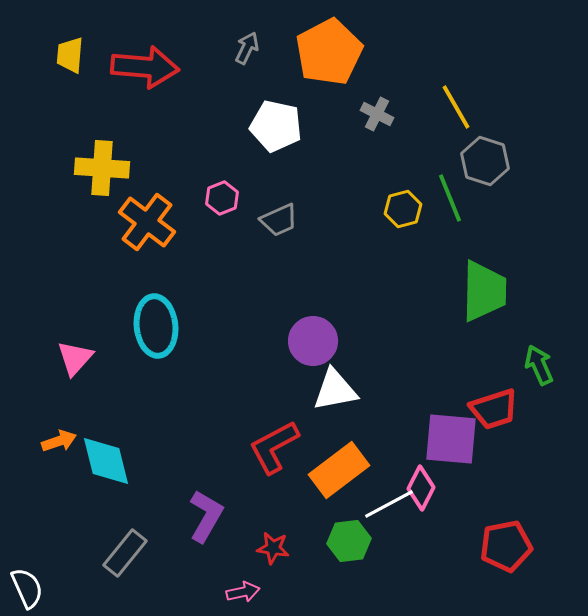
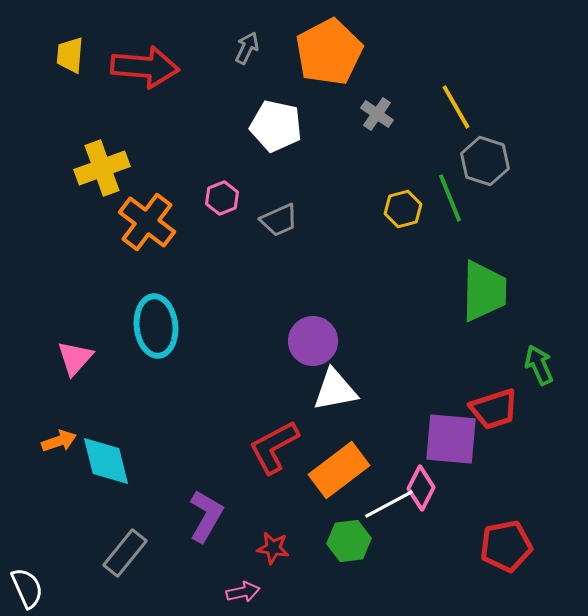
gray cross: rotated 8 degrees clockwise
yellow cross: rotated 24 degrees counterclockwise
